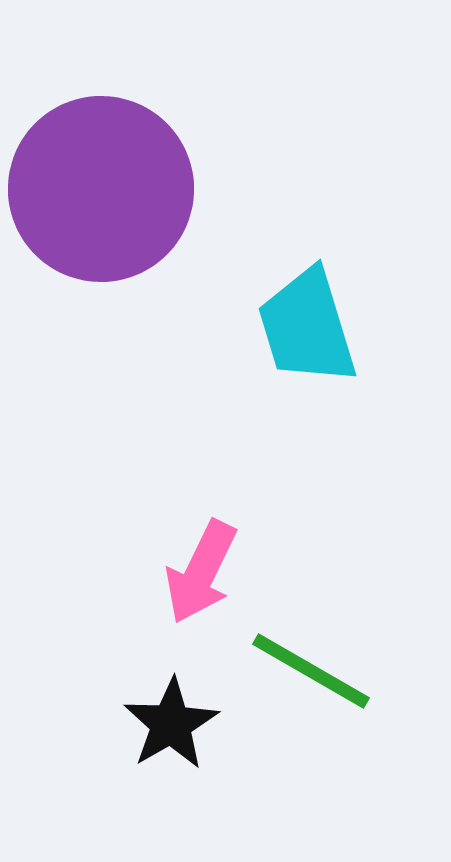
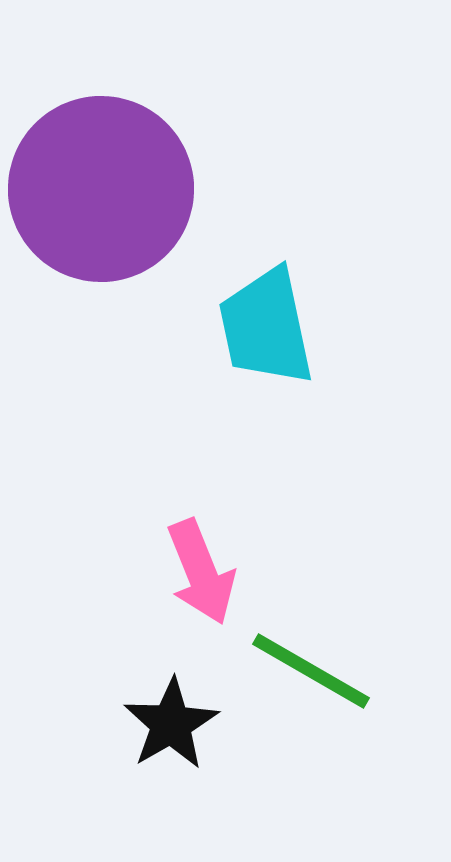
cyan trapezoid: moved 41 px left; rotated 5 degrees clockwise
pink arrow: rotated 48 degrees counterclockwise
